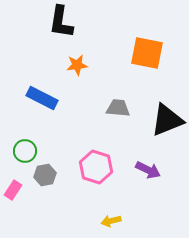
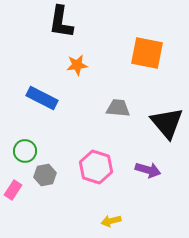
black triangle: moved 3 px down; rotated 48 degrees counterclockwise
purple arrow: rotated 10 degrees counterclockwise
